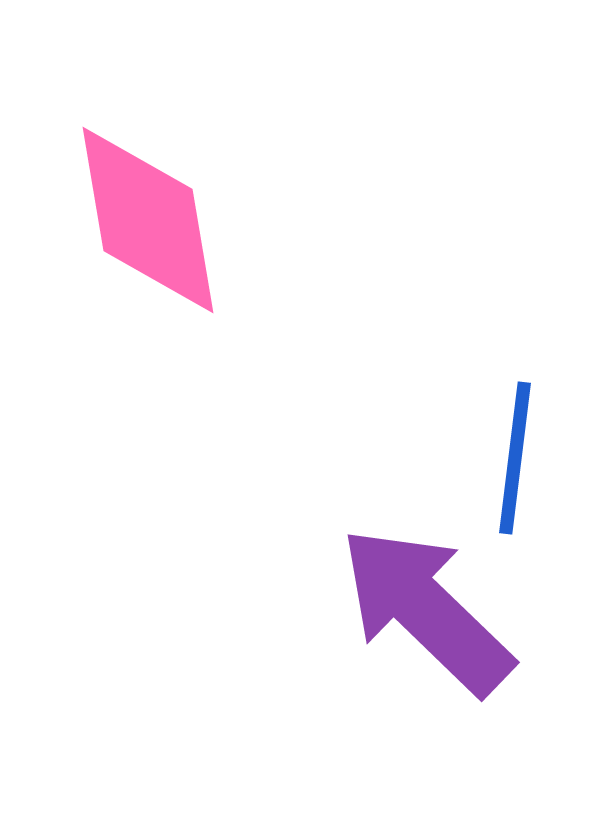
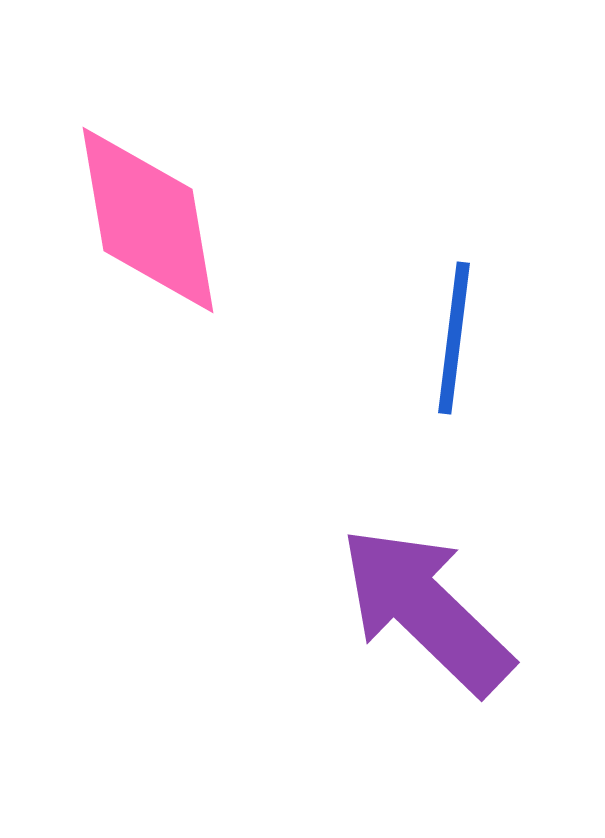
blue line: moved 61 px left, 120 px up
